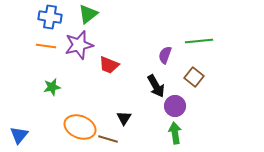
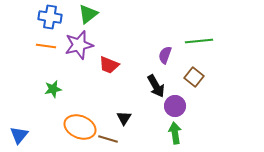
green star: moved 1 px right, 2 px down
